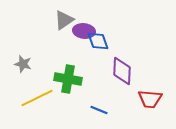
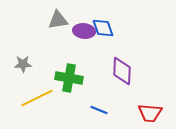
gray triangle: moved 6 px left; rotated 25 degrees clockwise
blue diamond: moved 5 px right, 13 px up
gray star: rotated 18 degrees counterclockwise
green cross: moved 1 px right, 1 px up
red trapezoid: moved 14 px down
